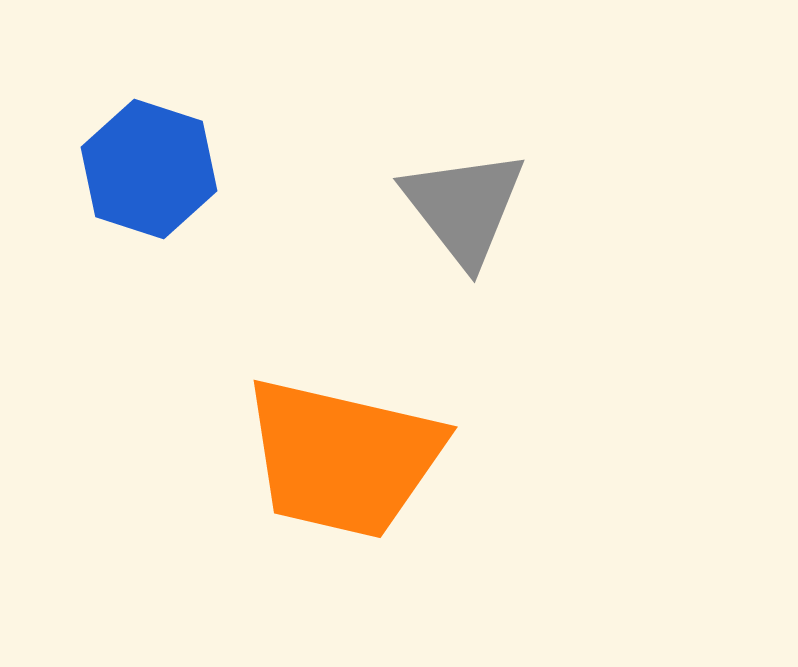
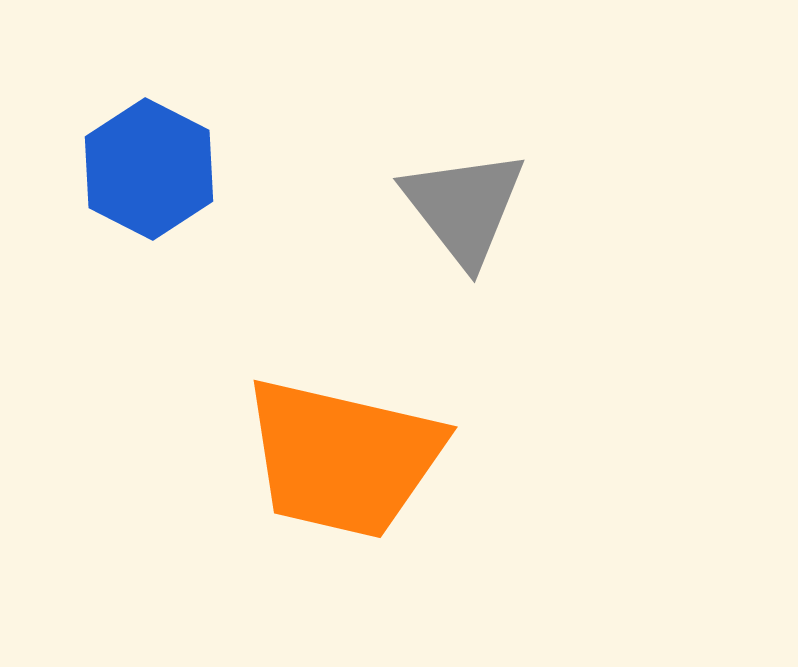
blue hexagon: rotated 9 degrees clockwise
